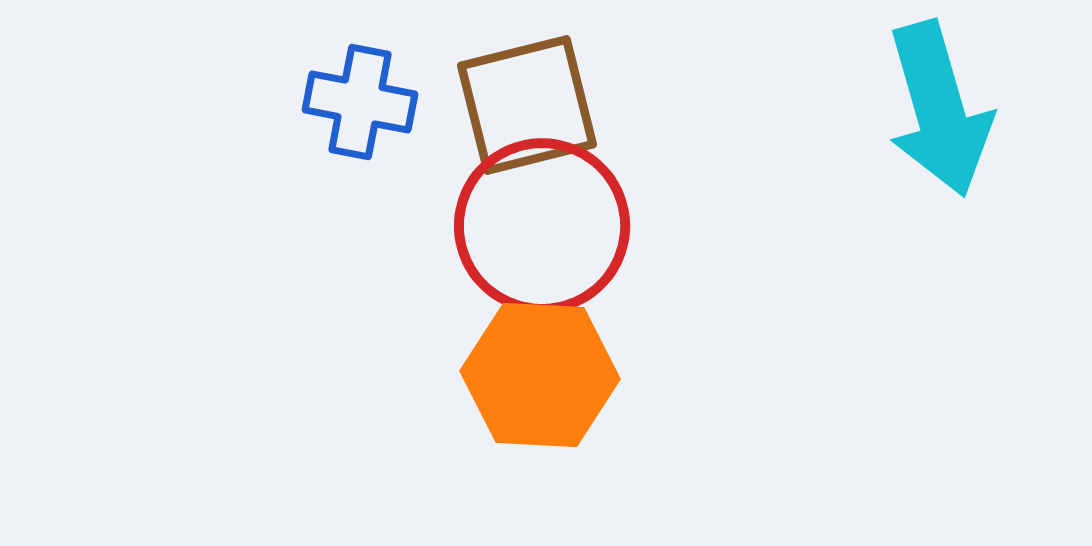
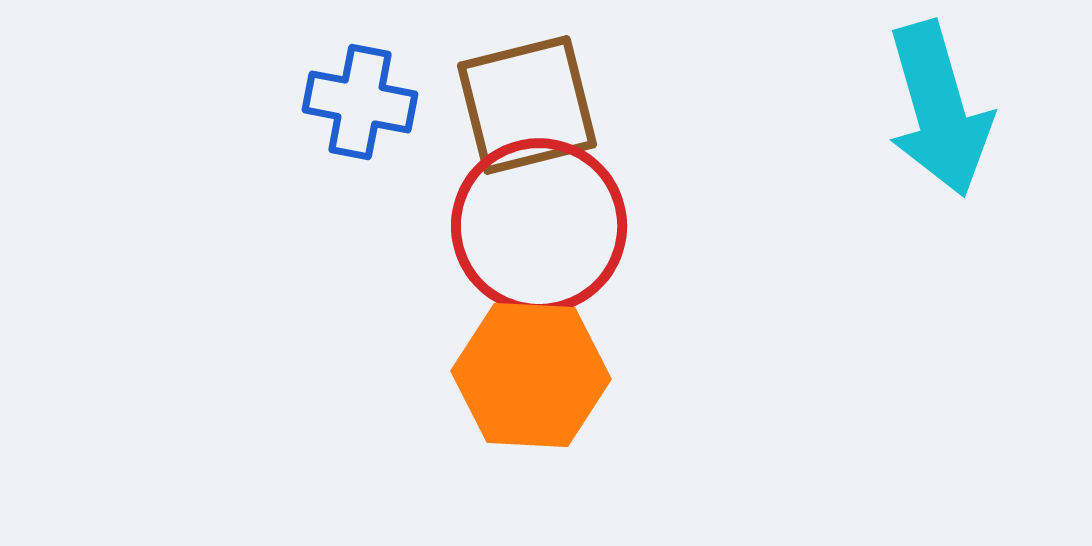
red circle: moved 3 px left
orange hexagon: moved 9 px left
